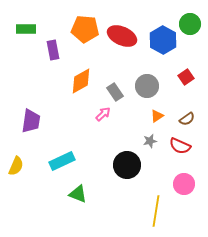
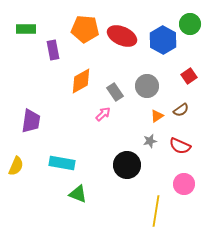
red square: moved 3 px right, 1 px up
brown semicircle: moved 6 px left, 9 px up
cyan rectangle: moved 2 px down; rotated 35 degrees clockwise
